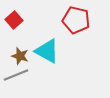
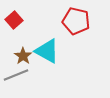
red pentagon: moved 1 px down
brown star: moved 3 px right; rotated 18 degrees clockwise
